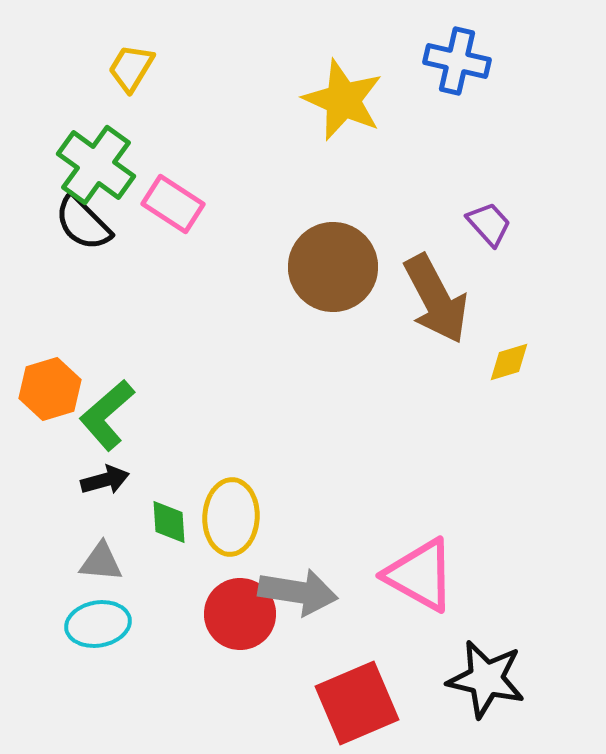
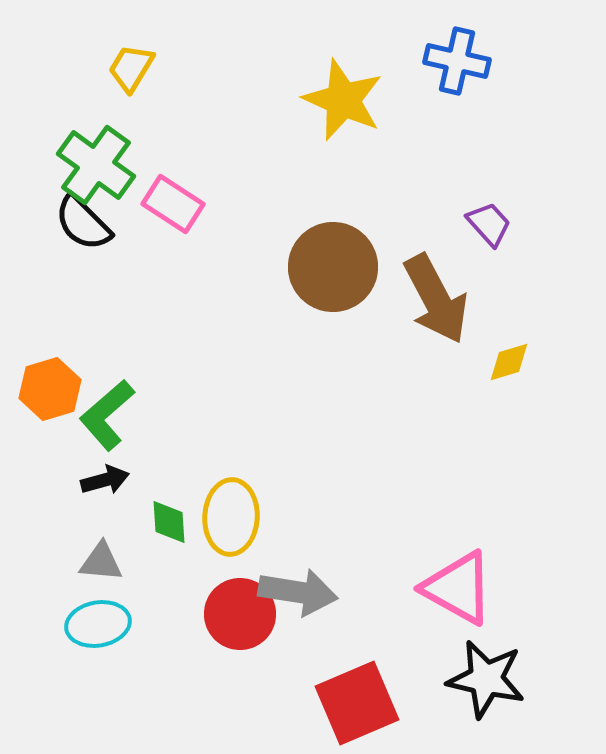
pink triangle: moved 38 px right, 13 px down
